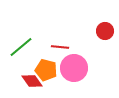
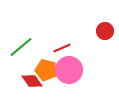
red line: moved 2 px right, 1 px down; rotated 30 degrees counterclockwise
pink circle: moved 5 px left, 2 px down
